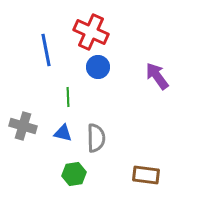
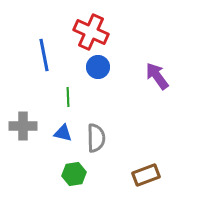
blue line: moved 2 px left, 5 px down
gray cross: rotated 16 degrees counterclockwise
brown rectangle: rotated 28 degrees counterclockwise
